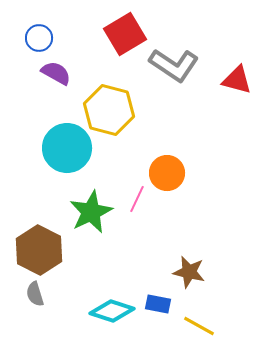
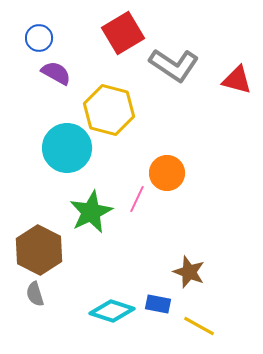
red square: moved 2 px left, 1 px up
brown star: rotated 8 degrees clockwise
